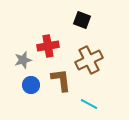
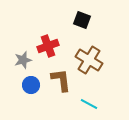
red cross: rotated 10 degrees counterclockwise
brown cross: rotated 32 degrees counterclockwise
